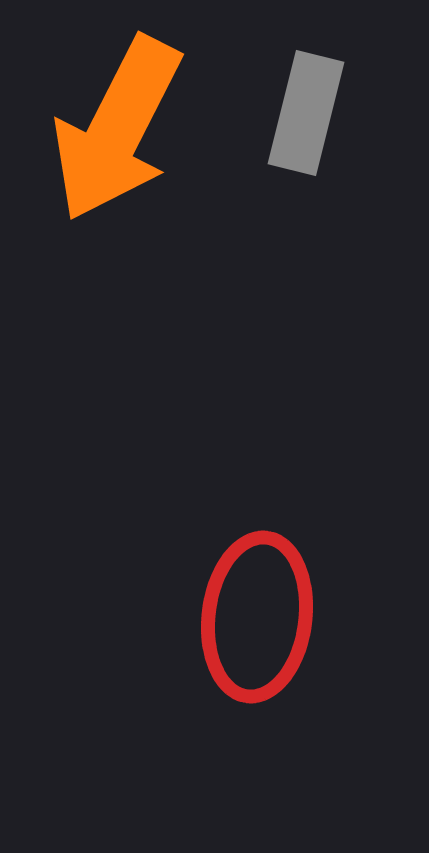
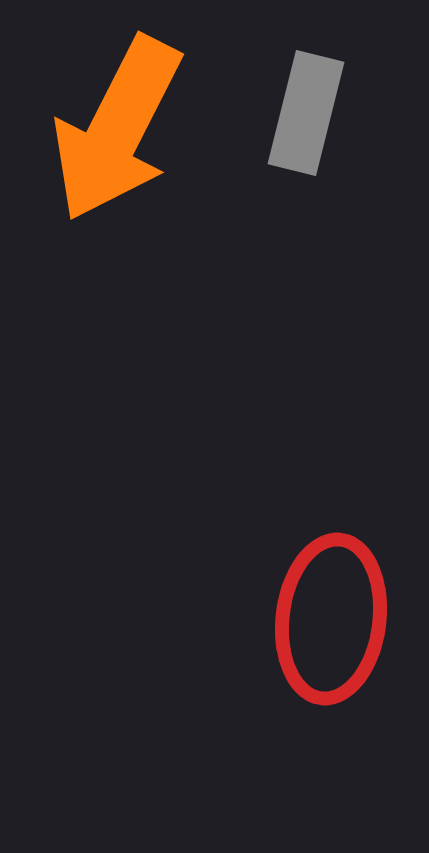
red ellipse: moved 74 px right, 2 px down
